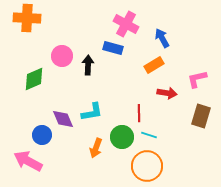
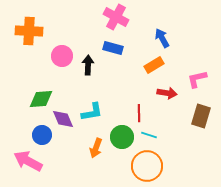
orange cross: moved 2 px right, 13 px down
pink cross: moved 10 px left, 7 px up
green diamond: moved 7 px right, 20 px down; rotated 20 degrees clockwise
